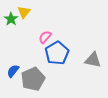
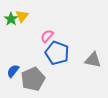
yellow triangle: moved 2 px left, 4 px down
pink semicircle: moved 2 px right, 1 px up
blue pentagon: rotated 20 degrees counterclockwise
